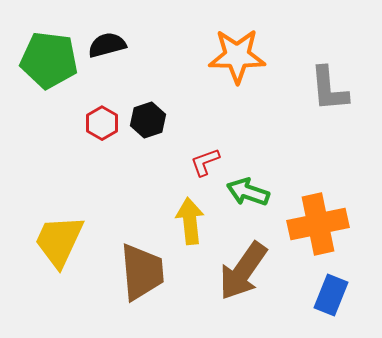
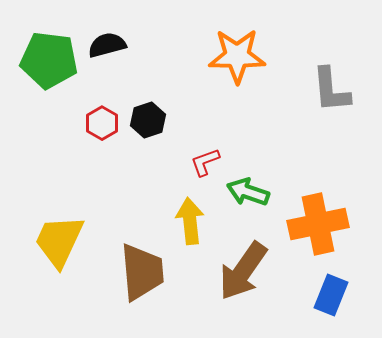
gray L-shape: moved 2 px right, 1 px down
